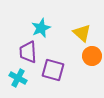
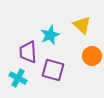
cyan star: moved 9 px right, 7 px down
yellow triangle: moved 8 px up
